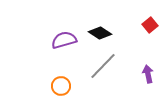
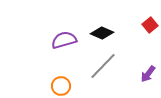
black diamond: moved 2 px right; rotated 10 degrees counterclockwise
purple arrow: rotated 132 degrees counterclockwise
